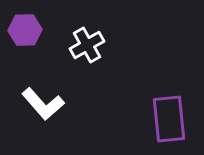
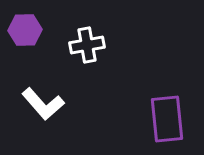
white cross: rotated 20 degrees clockwise
purple rectangle: moved 2 px left
